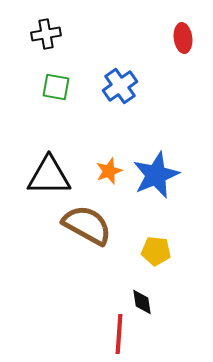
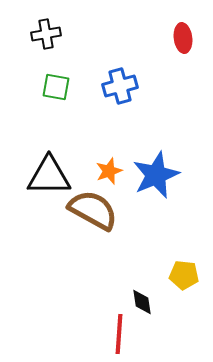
blue cross: rotated 20 degrees clockwise
brown semicircle: moved 6 px right, 15 px up
yellow pentagon: moved 28 px right, 24 px down
